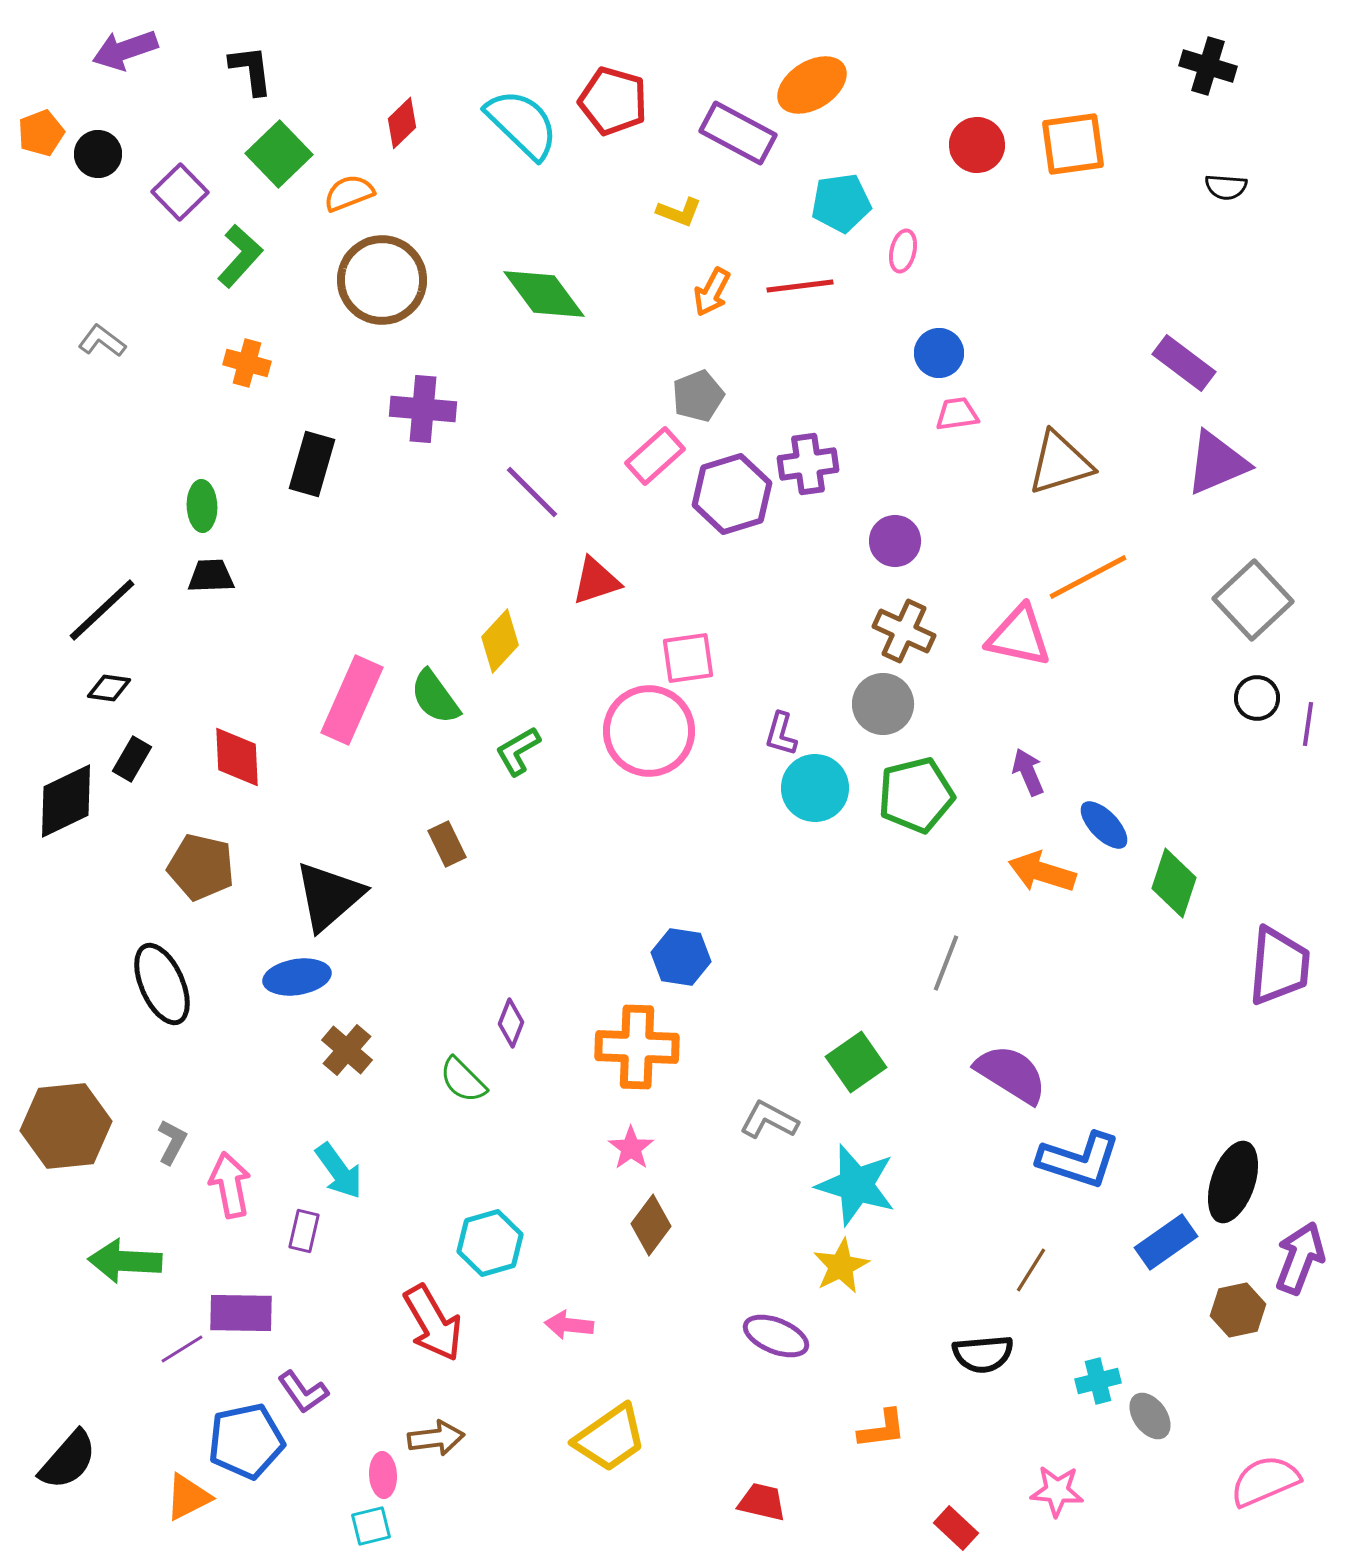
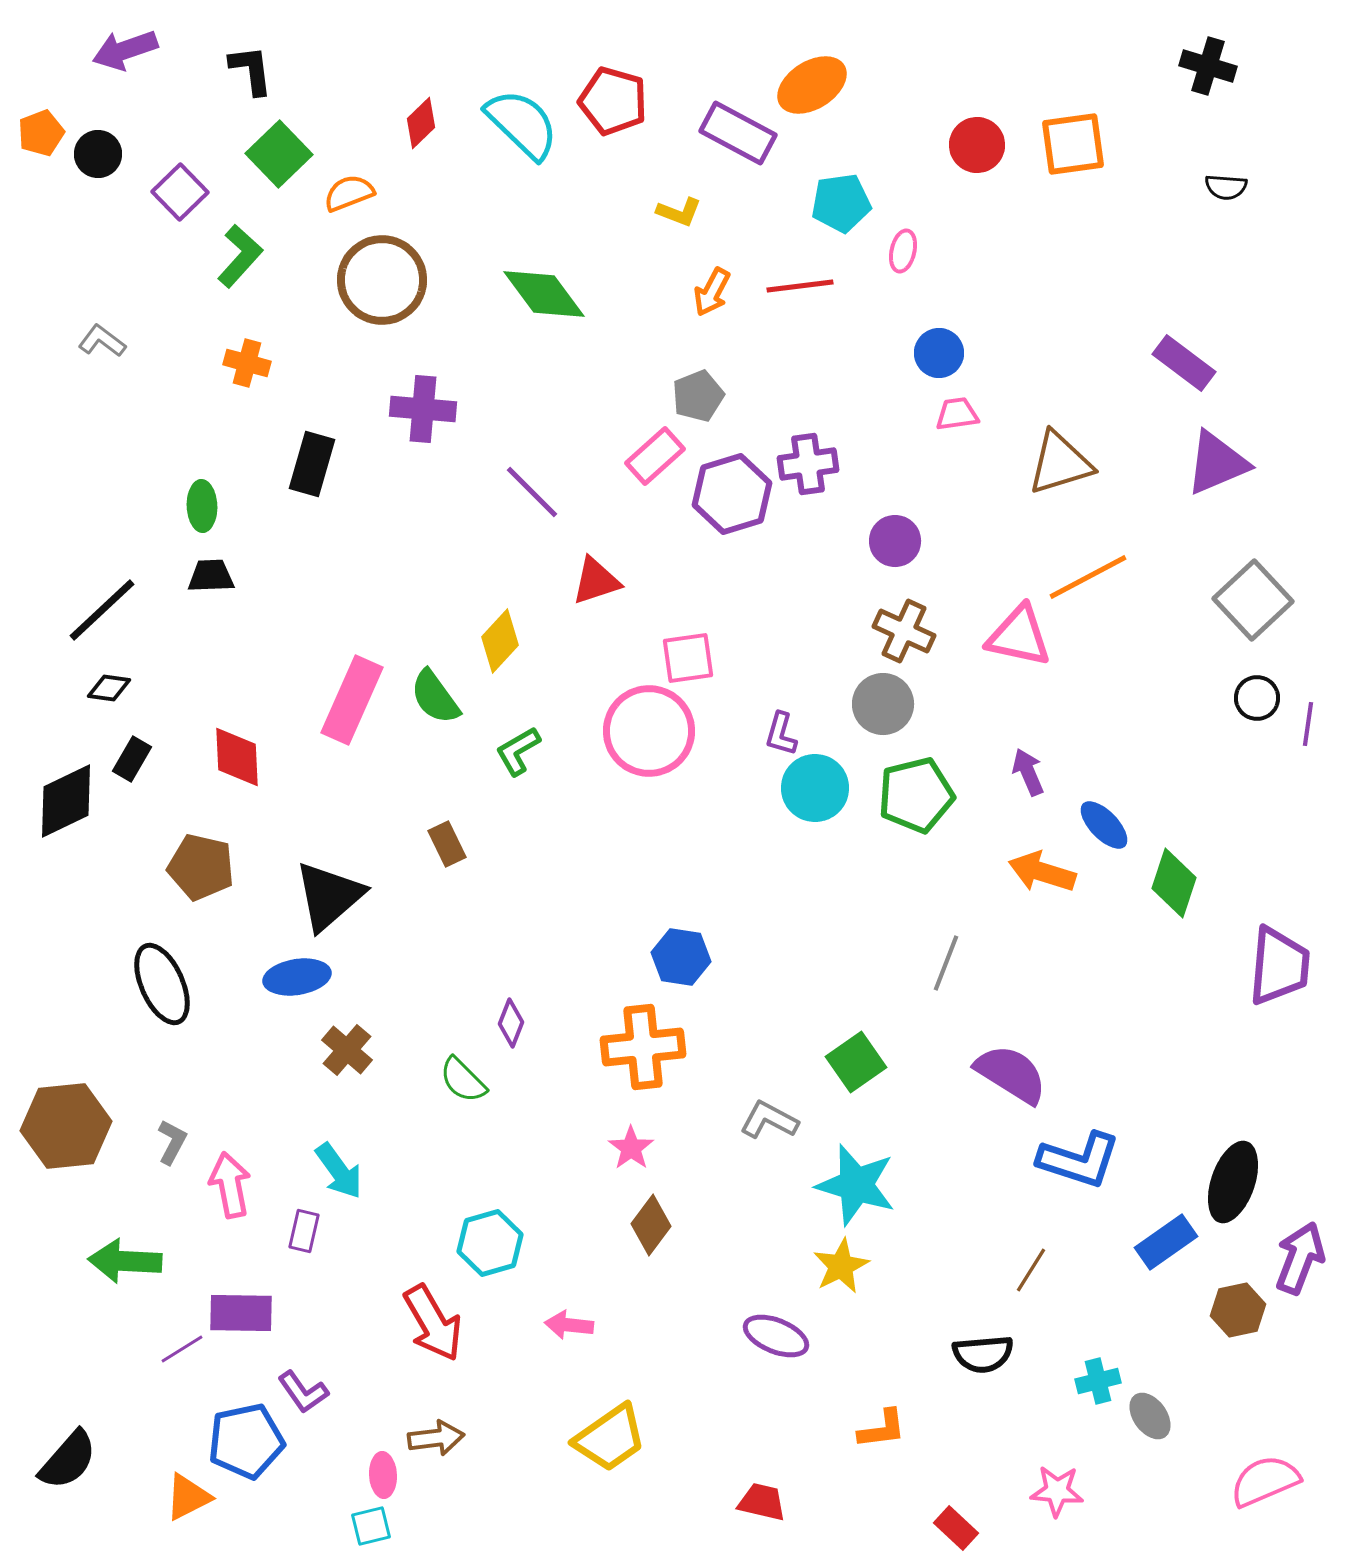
red diamond at (402, 123): moved 19 px right
orange cross at (637, 1047): moved 6 px right; rotated 8 degrees counterclockwise
